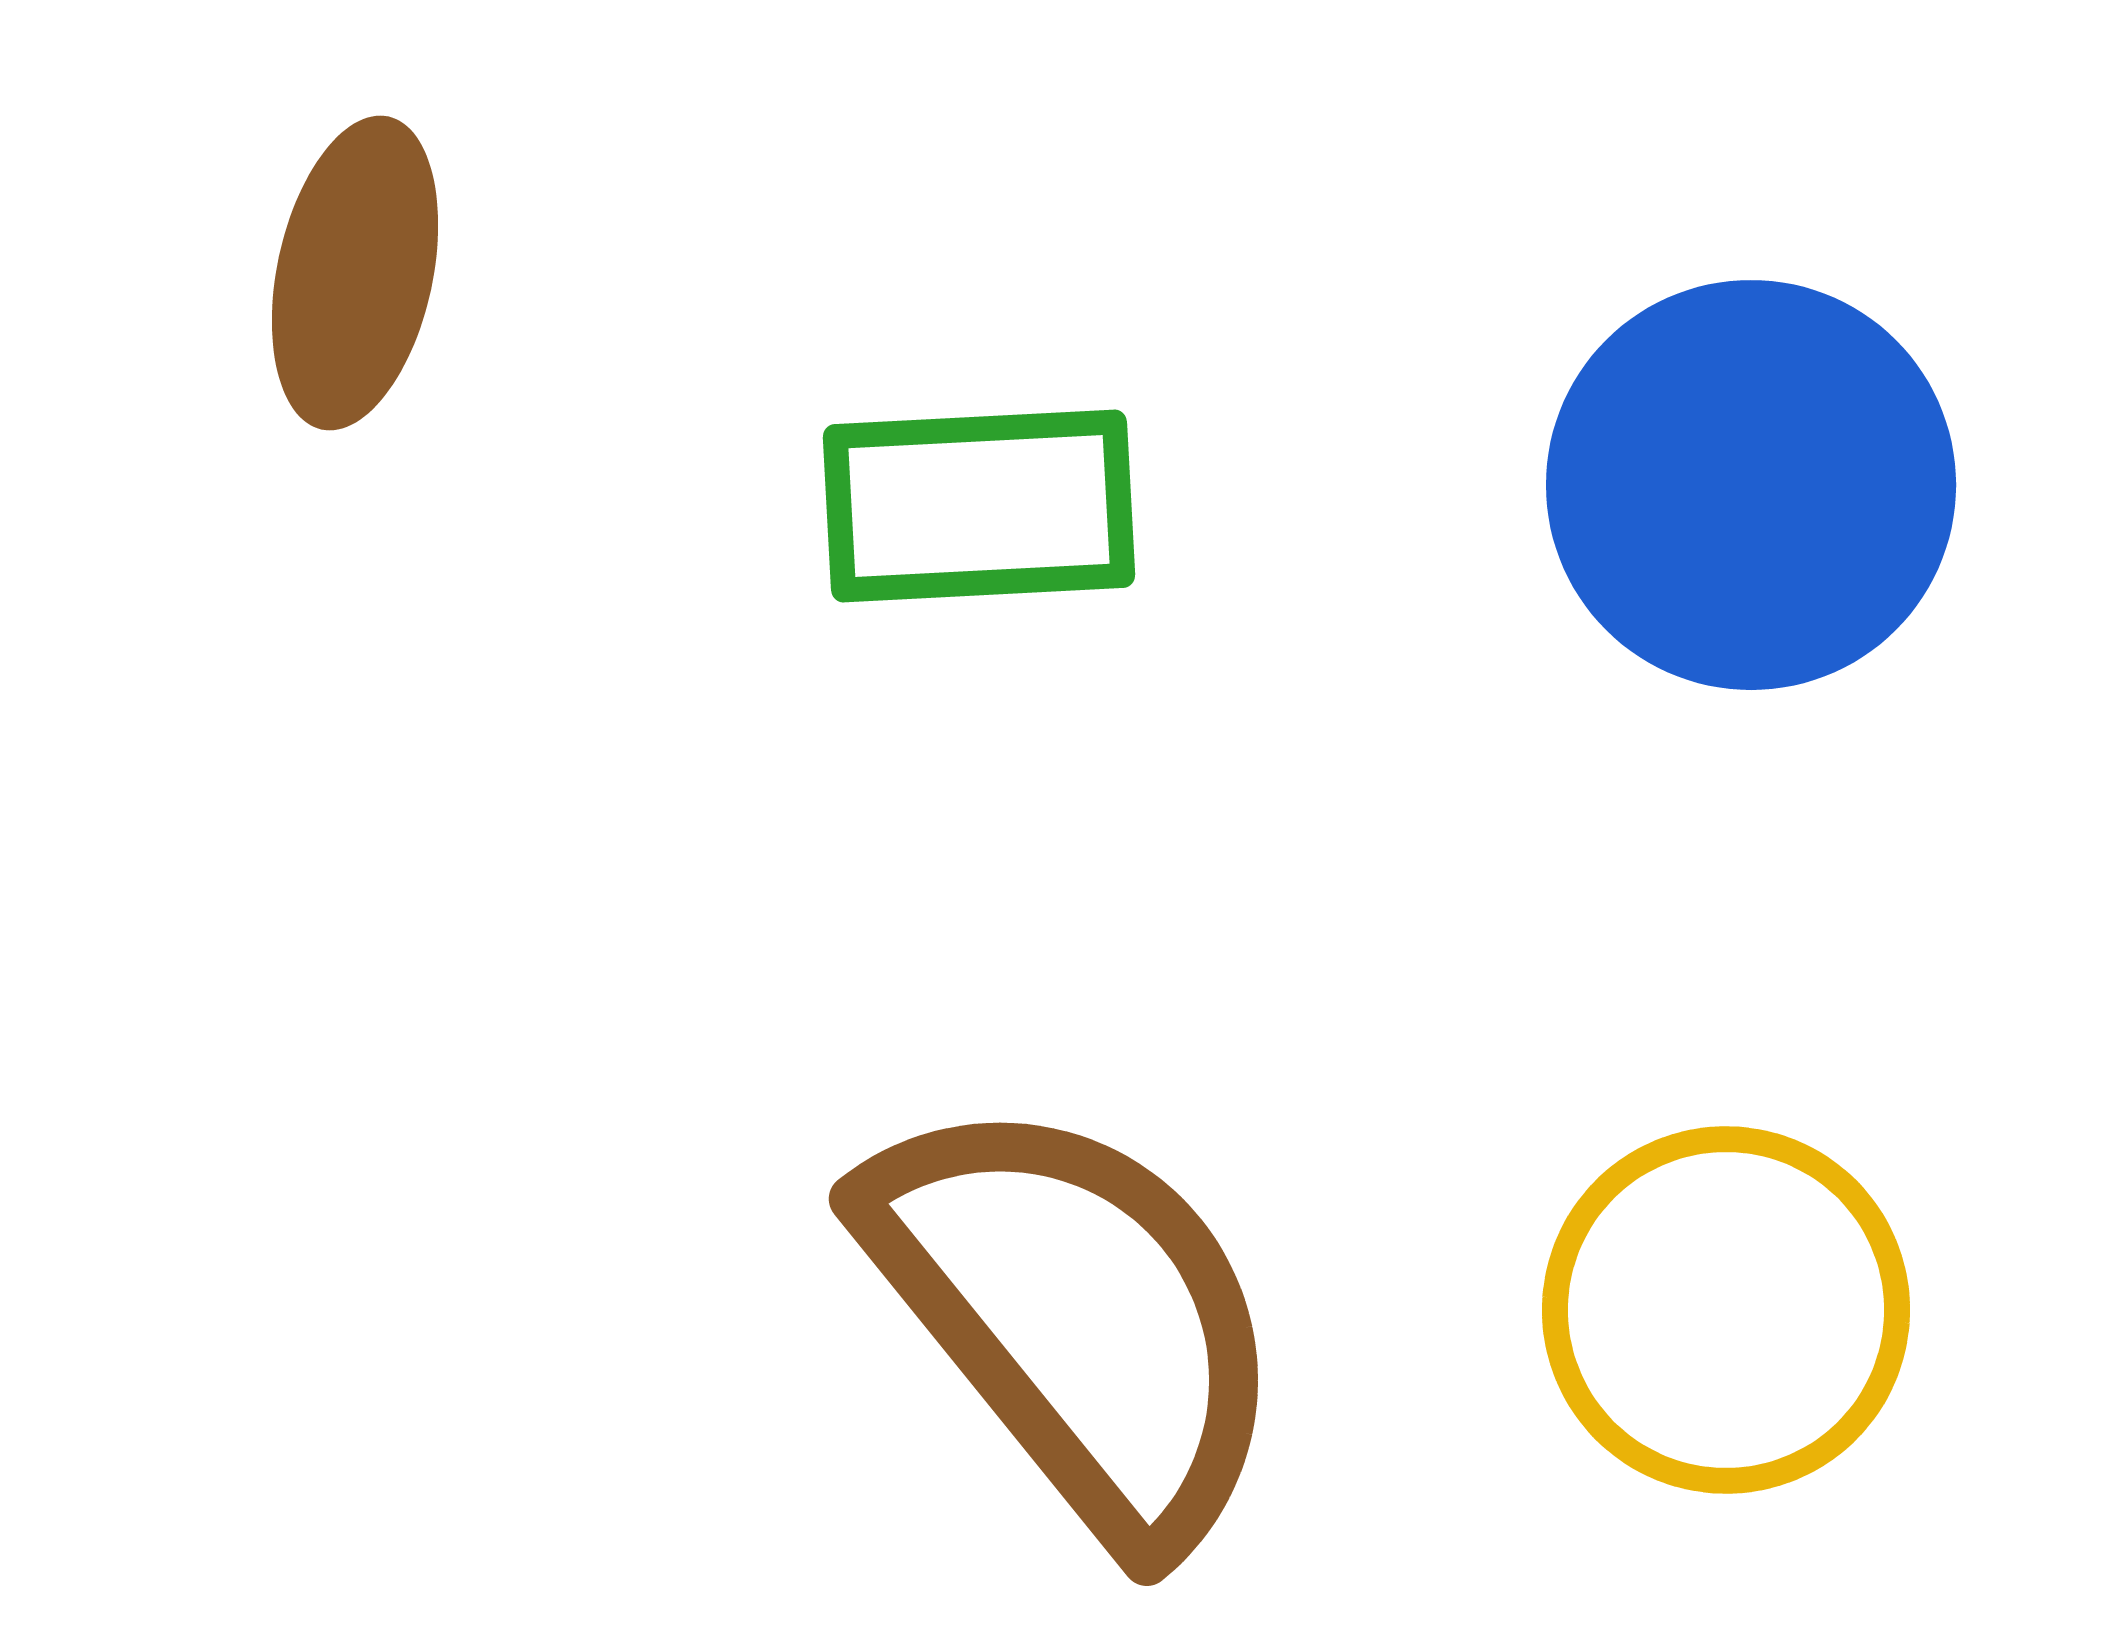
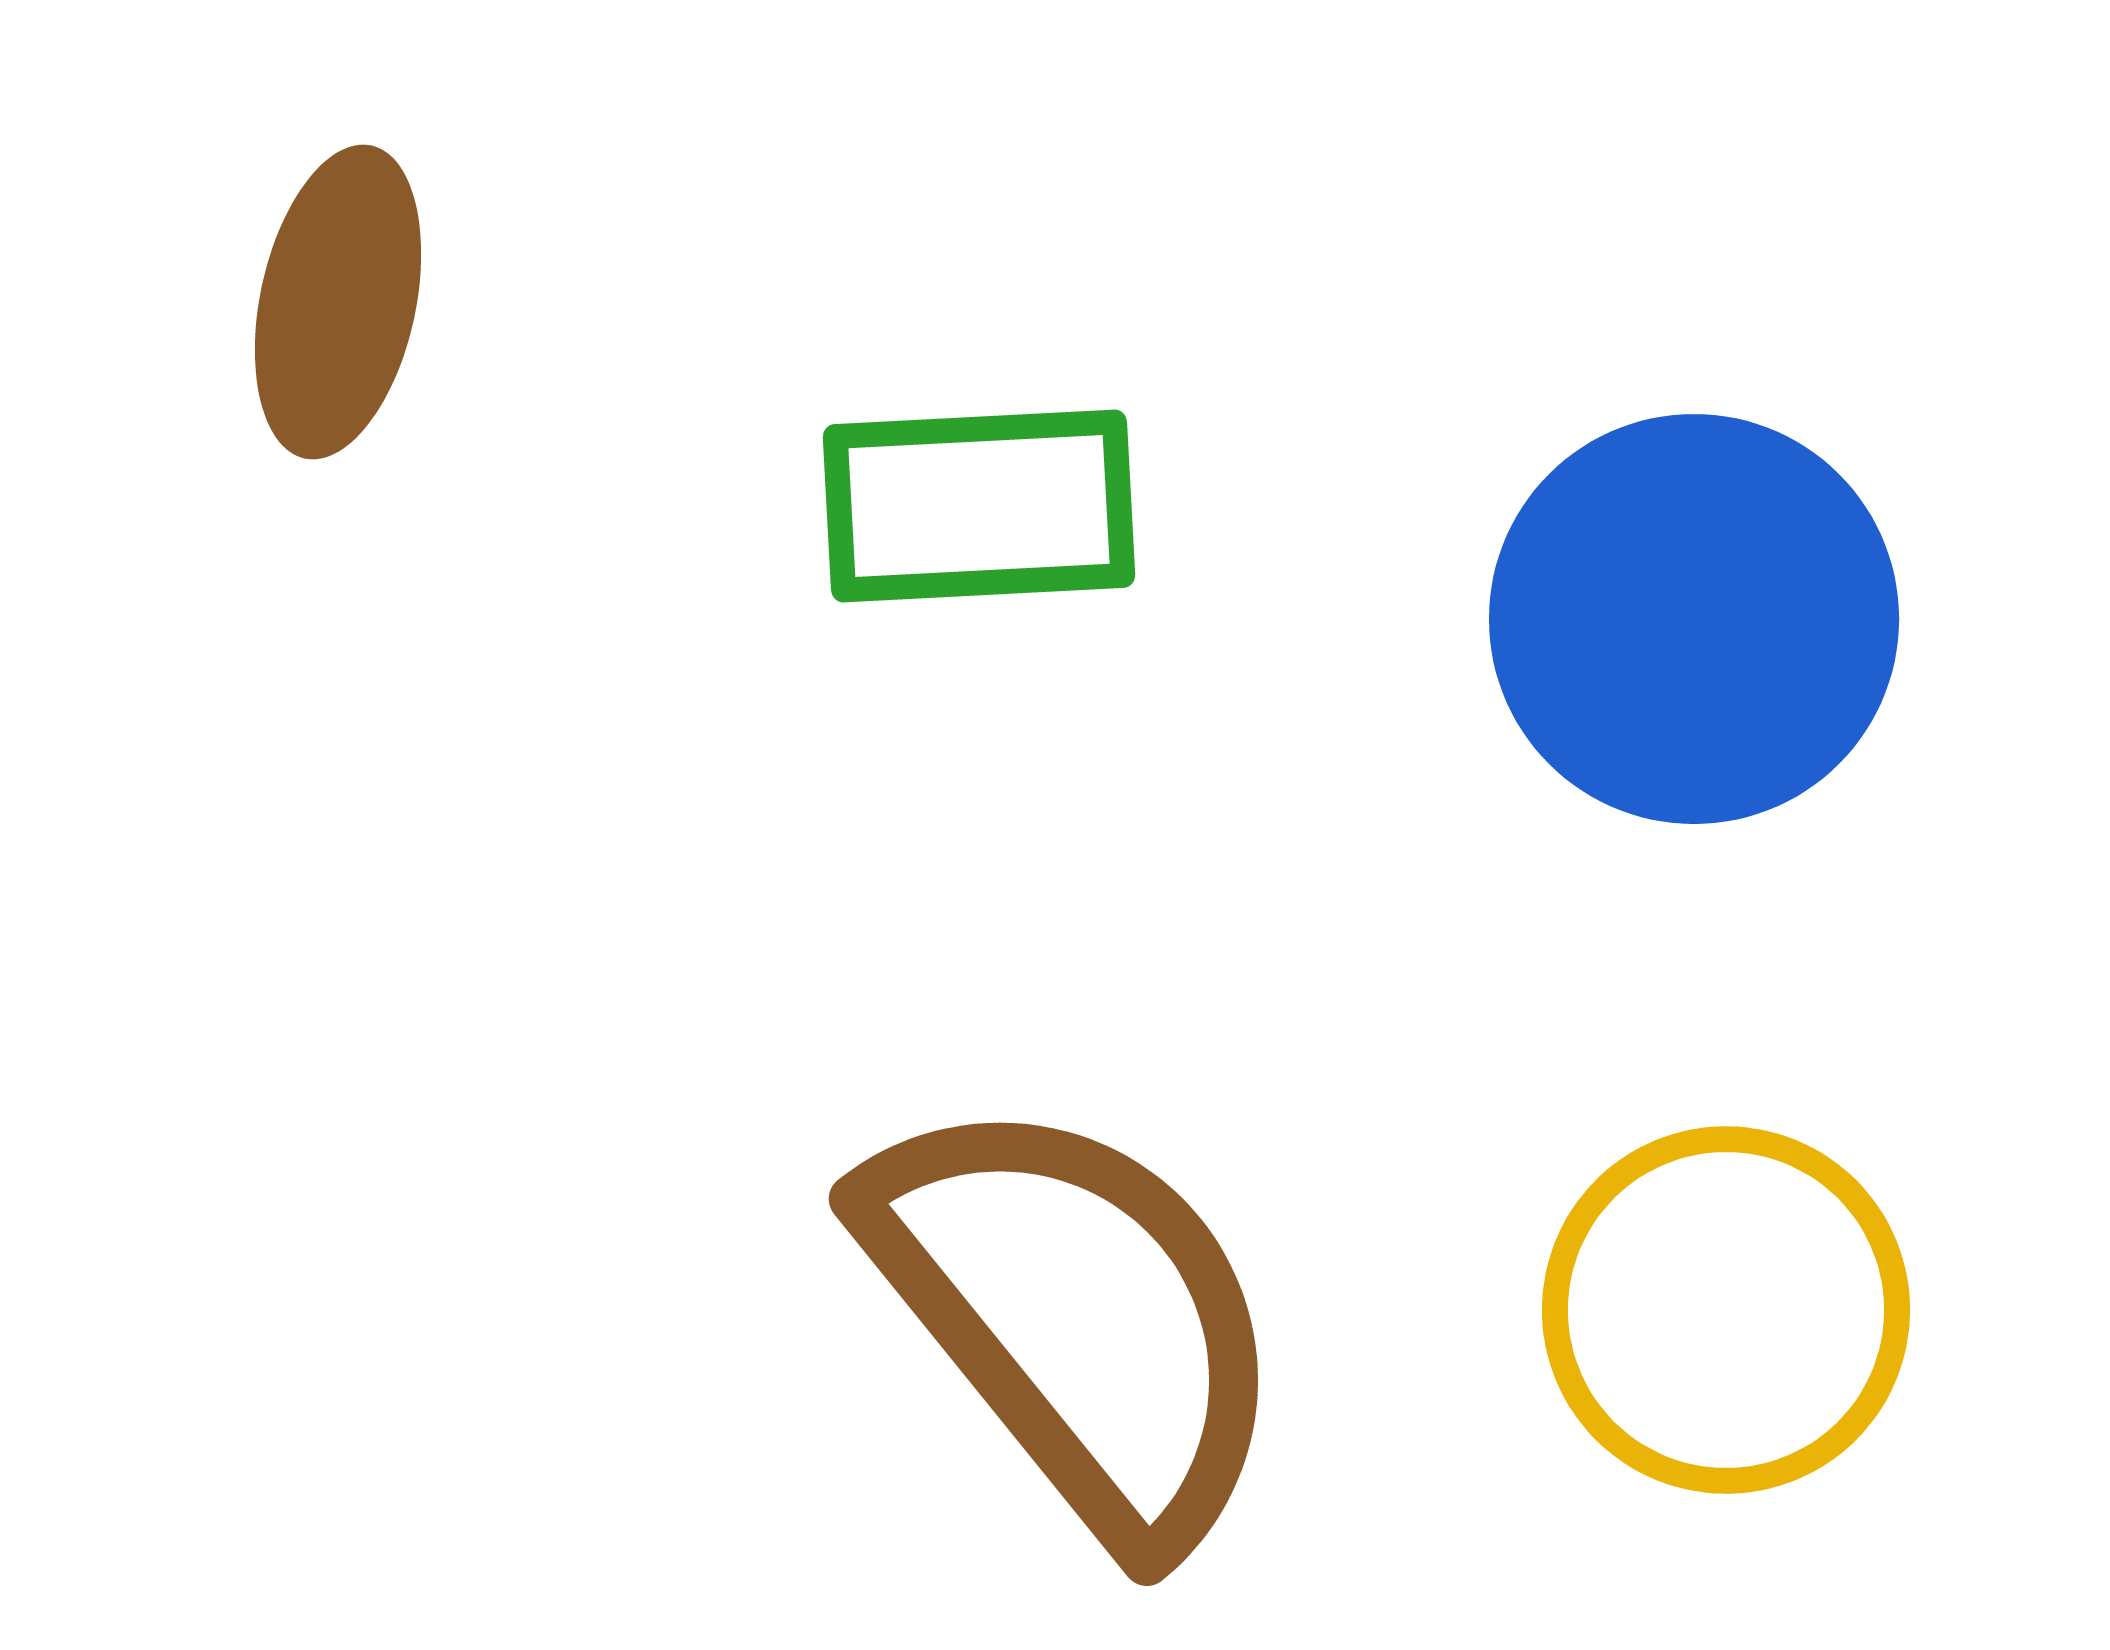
brown ellipse: moved 17 px left, 29 px down
blue circle: moved 57 px left, 134 px down
